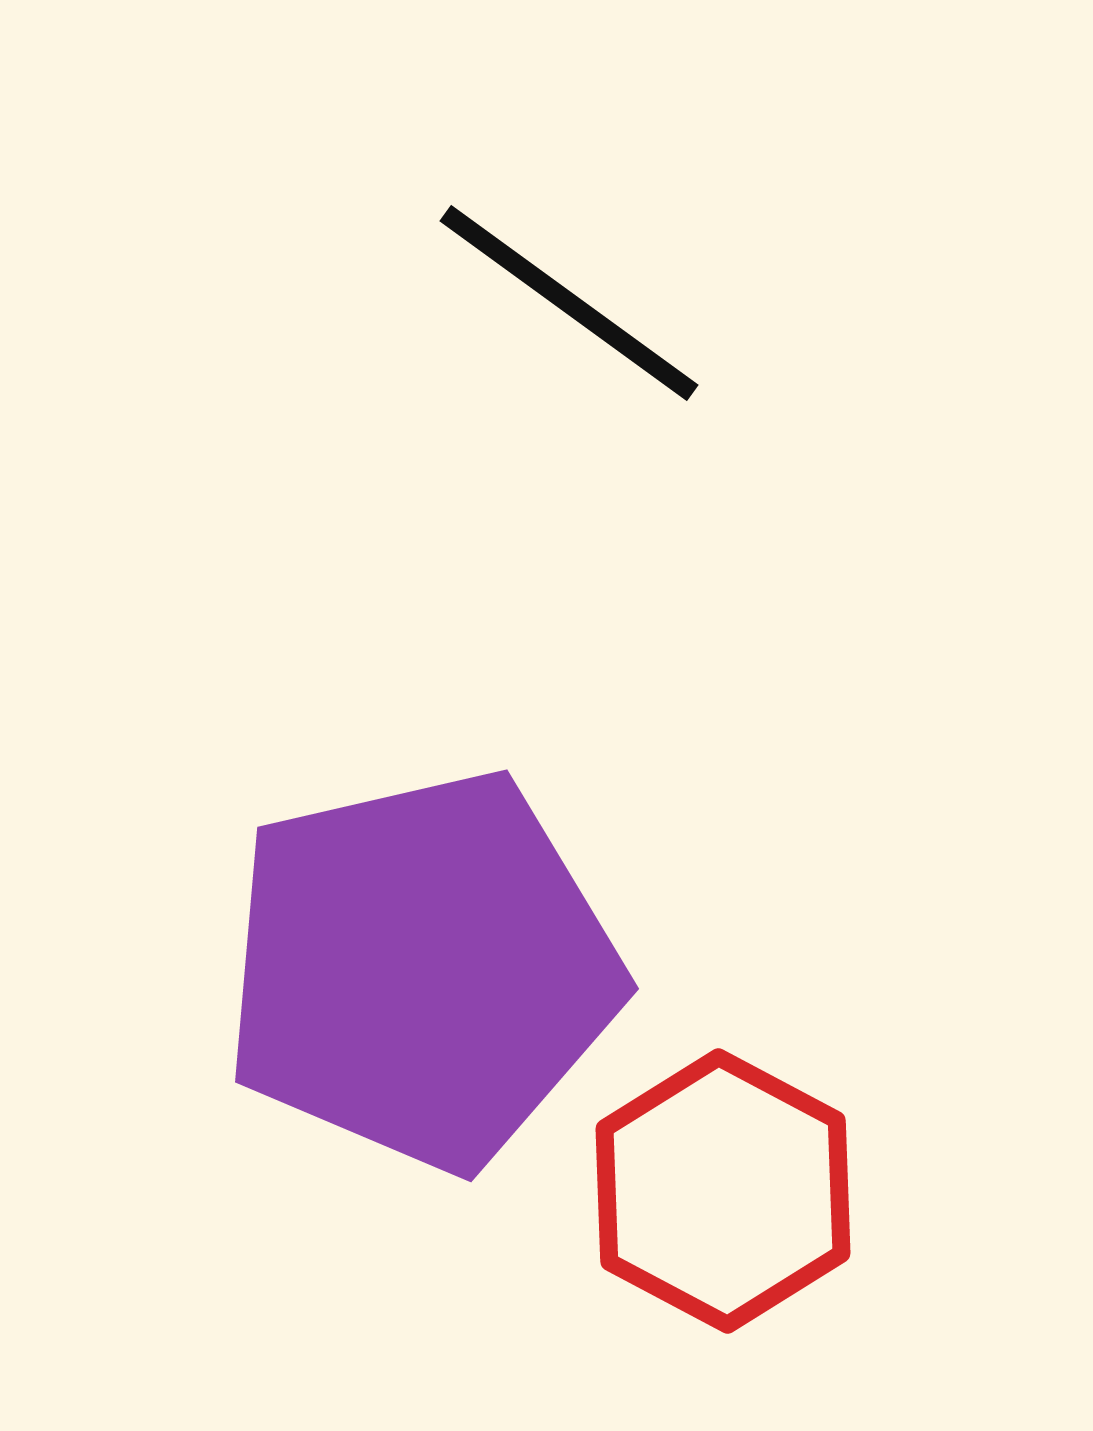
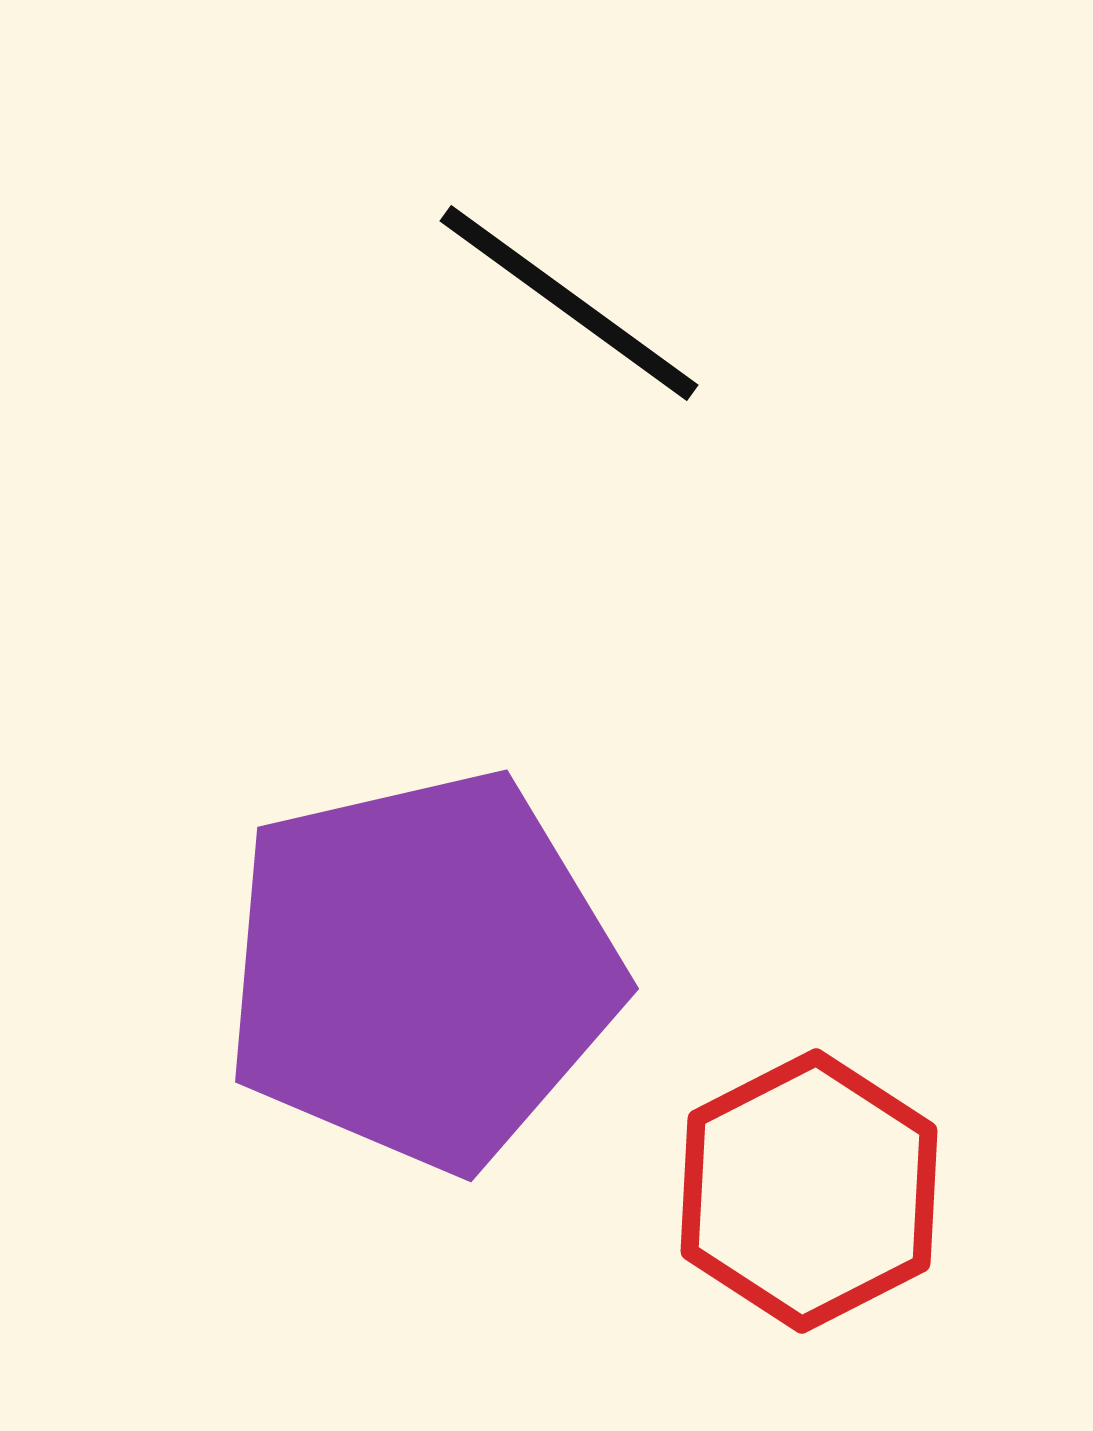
red hexagon: moved 86 px right; rotated 5 degrees clockwise
